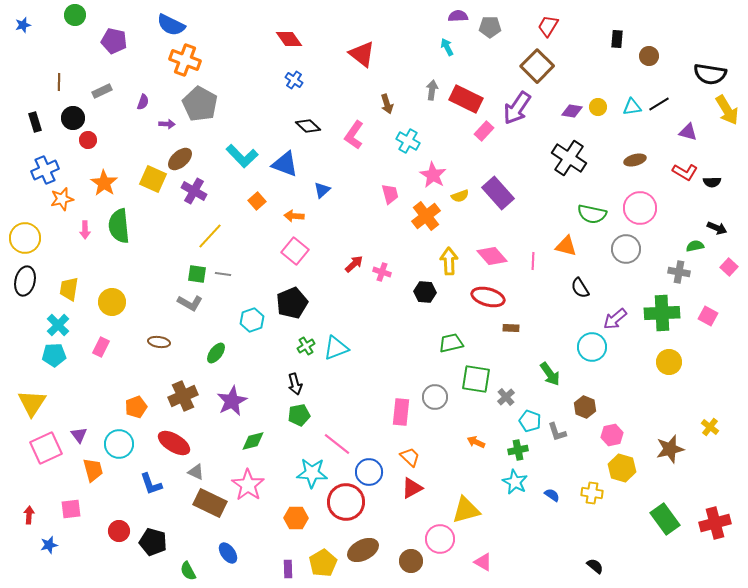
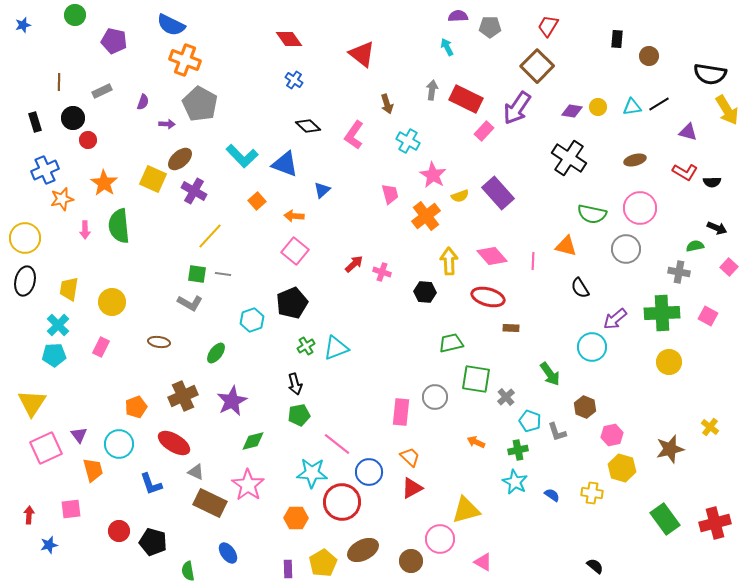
red circle at (346, 502): moved 4 px left
green semicircle at (188, 571): rotated 18 degrees clockwise
